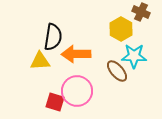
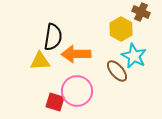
cyan star: rotated 25 degrees clockwise
